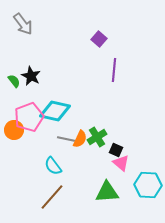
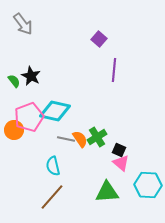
orange semicircle: rotated 60 degrees counterclockwise
black square: moved 3 px right
cyan semicircle: rotated 24 degrees clockwise
